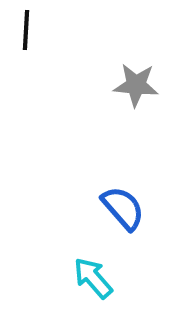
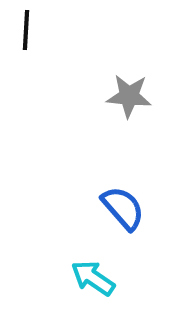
gray star: moved 7 px left, 11 px down
cyan arrow: rotated 15 degrees counterclockwise
